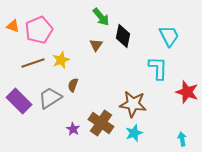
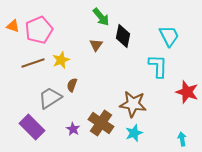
cyan L-shape: moved 2 px up
brown semicircle: moved 1 px left
purple rectangle: moved 13 px right, 26 px down
